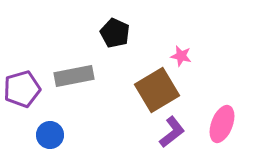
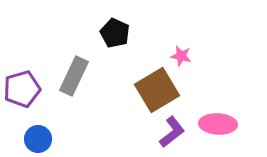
gray rectangle: rotated 54 degrees counterclockwise
pink ellipse: moved 4 px left; rotated 72 degrees clockwise
blue circle: moved 12 px left, 4 px down
